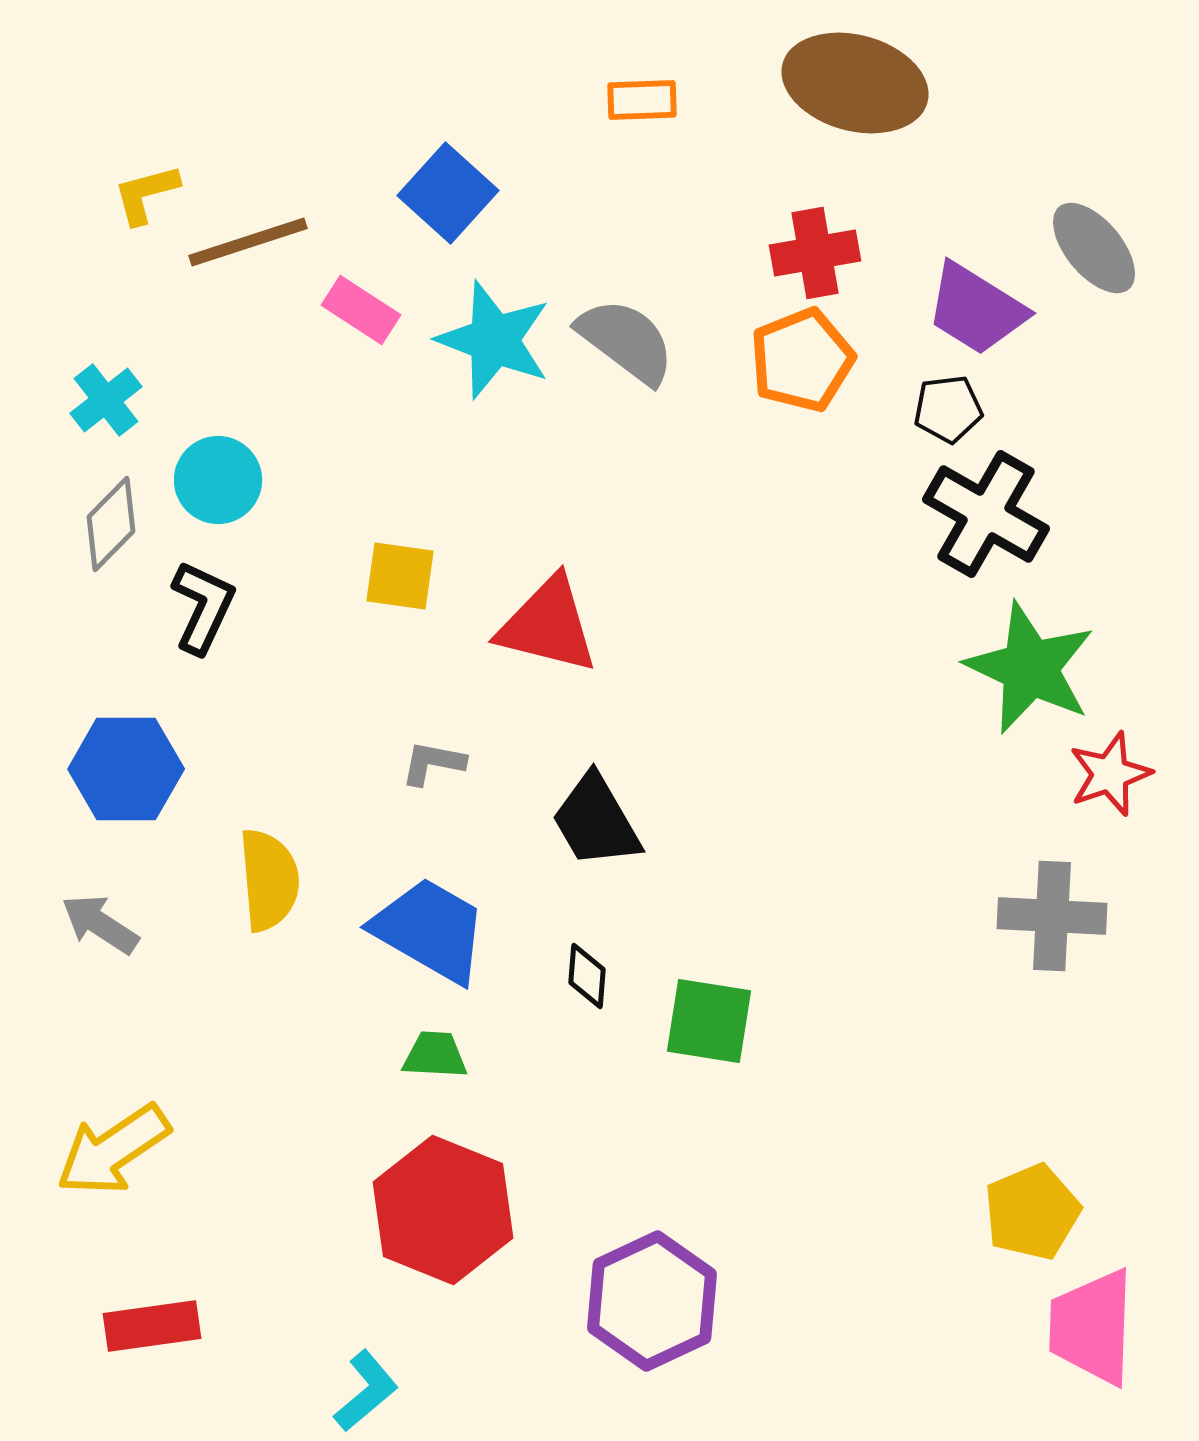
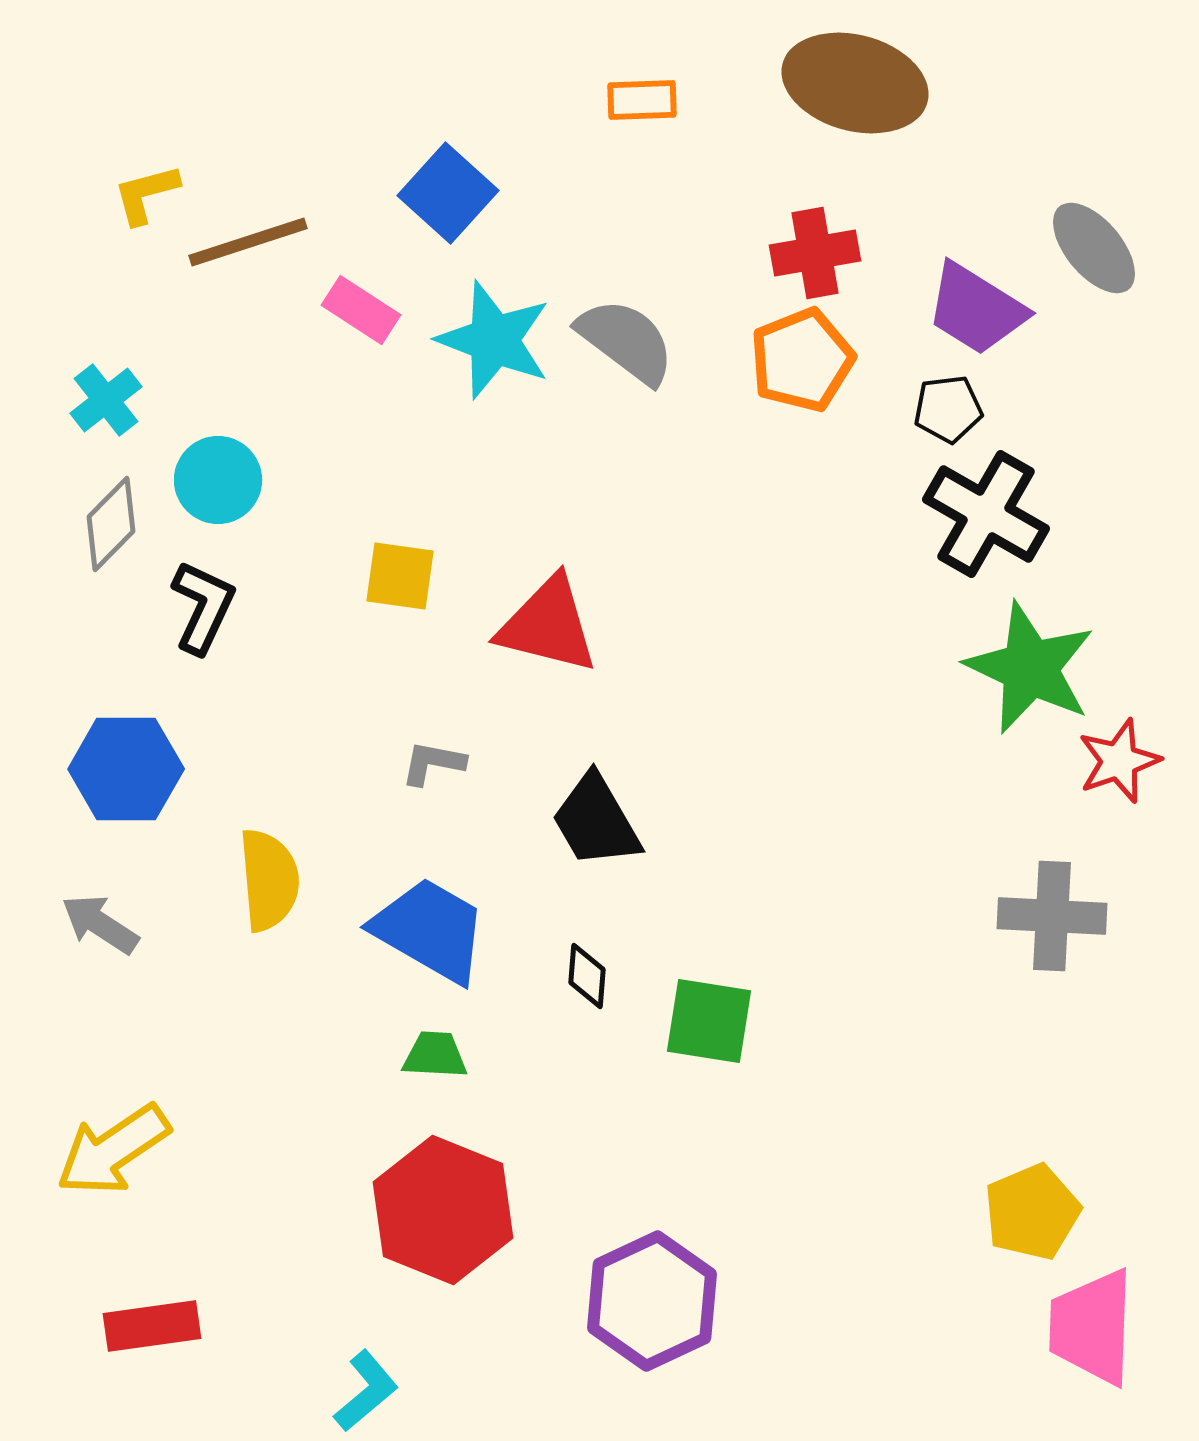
red star: moved 9 px right, 13 px up
